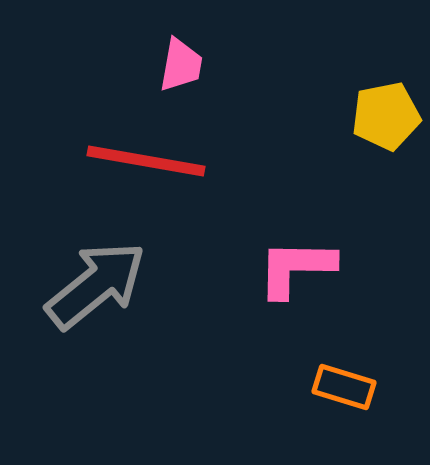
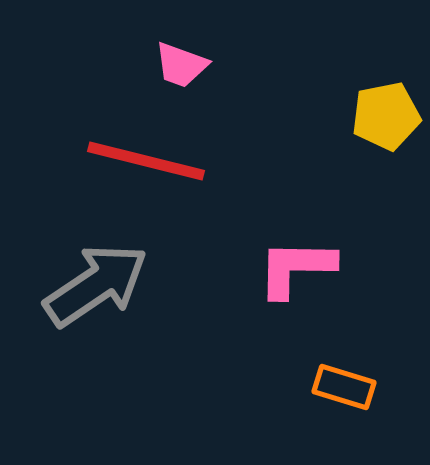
pink trapezoid: rotated 100 degrees clockwise
red line: rotated 4 degrees clockwise
gray arrow: rotated 5 degrees clockwise
